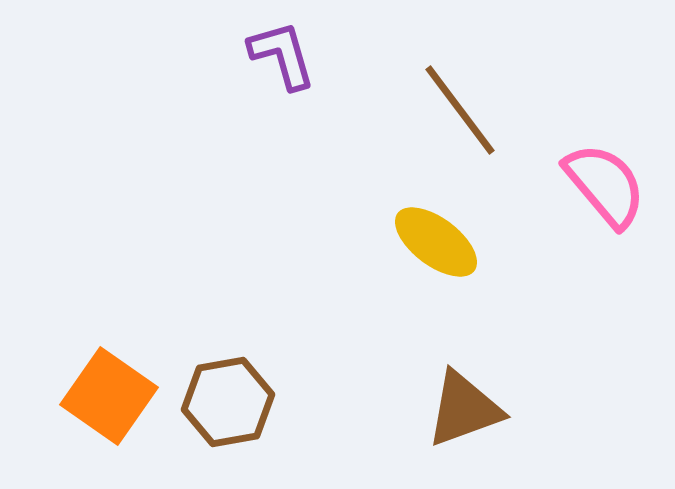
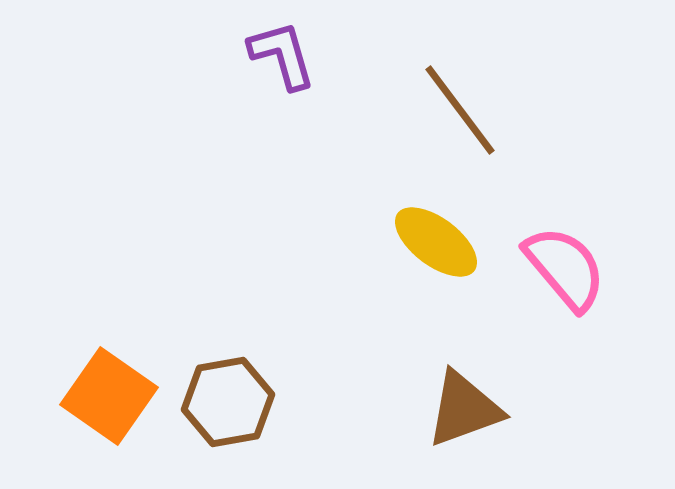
pink semicircle: moved 40 px left, 83 px down
